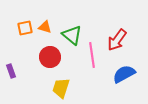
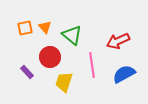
orange triangle: rotated 32 degrees clockwise
red arrow: moved 1 px right, 1 px down; rotated 30 degrees clockwise
pink line: moved 10 px down
purple rectangle: moved 16 px right, 1 px down; rotated 24 degrees counterclockwise
yellow trapezoid: moved 3 px right, 6 px up
